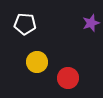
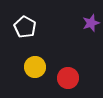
white pentagon: moved 3 px down; rotated 25 degrees clockwise
yellow circle: moved 2 px left, 5 px down
